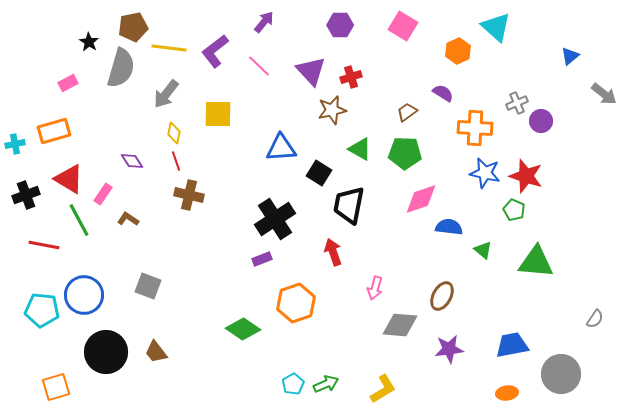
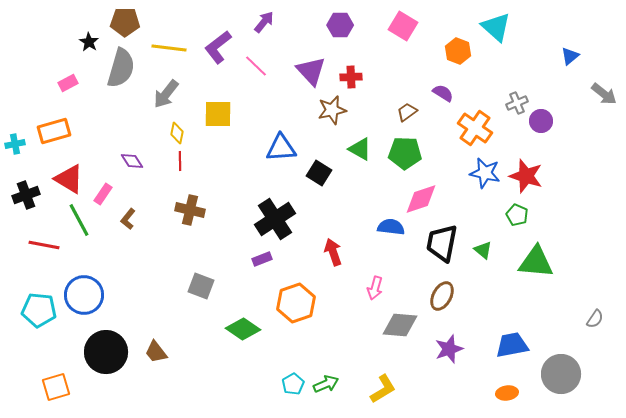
brown pentagon at (133, 27): moved 8 px left, 5 px up; rotated 12 degrees clockwise
purple L-shape at (215, 51): moved 3 px right, 4 px up
orange hexagon at (458, 51): rotated 15 degrees counterclockwise
pink line at (259, 66): moved 3 px left
red cross at (351, 77): rotated 15 degrees clockwise
orange cross at (475, 128): rotated 32 degrees clockwise
yellow diamond at (174, 133): moved 3 px right
red line at (176, 161): moved 4 px right; rotated 18 degrees clockwise
brown cross at (189, 195): moved 1 px right, 15 px down
black trapezoid at (349, 205): moved 93 px right, 38 px down
green pentagon at (514, 210): moved 3 px right, 5 px down
brown L-shape at (128, 219): rotated 85 degrees counterclockwise
blue semicircle at (449, 227): moved 58 px left
gray square at (148, 286): moved 53 px right
cyan pentagon at (42, 310): moved 3 px left
purple star at (449, 349): rotated 12 degrees counterclockwise
